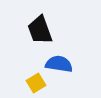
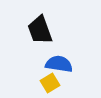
yellow square: moved 14 px right
